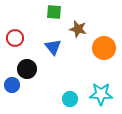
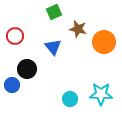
green square: rotated 28 degrees counterclockwise
red circle: moved 2 px up
orange circle: moved 6 px up
